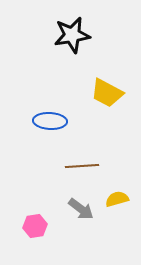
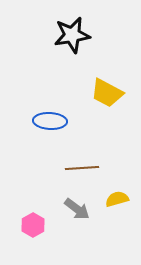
brown line: moved 2 px down
gray arrow: moved 4 px left
pink hexagon: moved 2 px left, 1 px up; rotated 20 degrees counterclockwise
